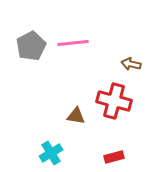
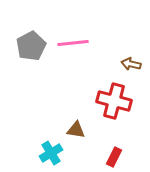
brown triangle: moved 14 px down
red rectangle: rotated 48 degrees counterclockwise
